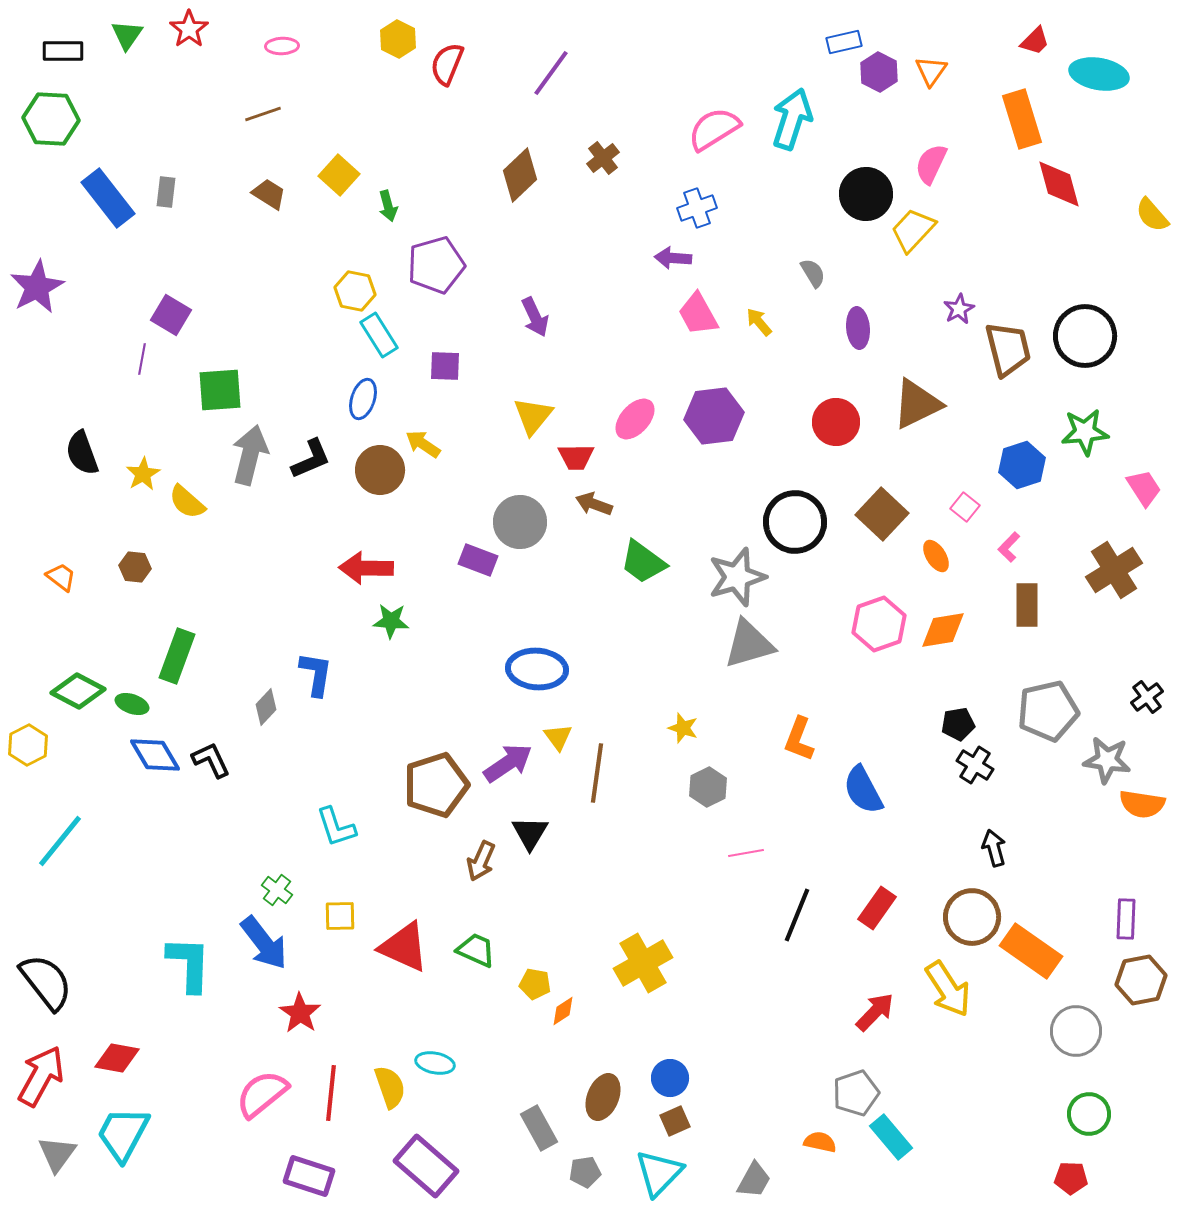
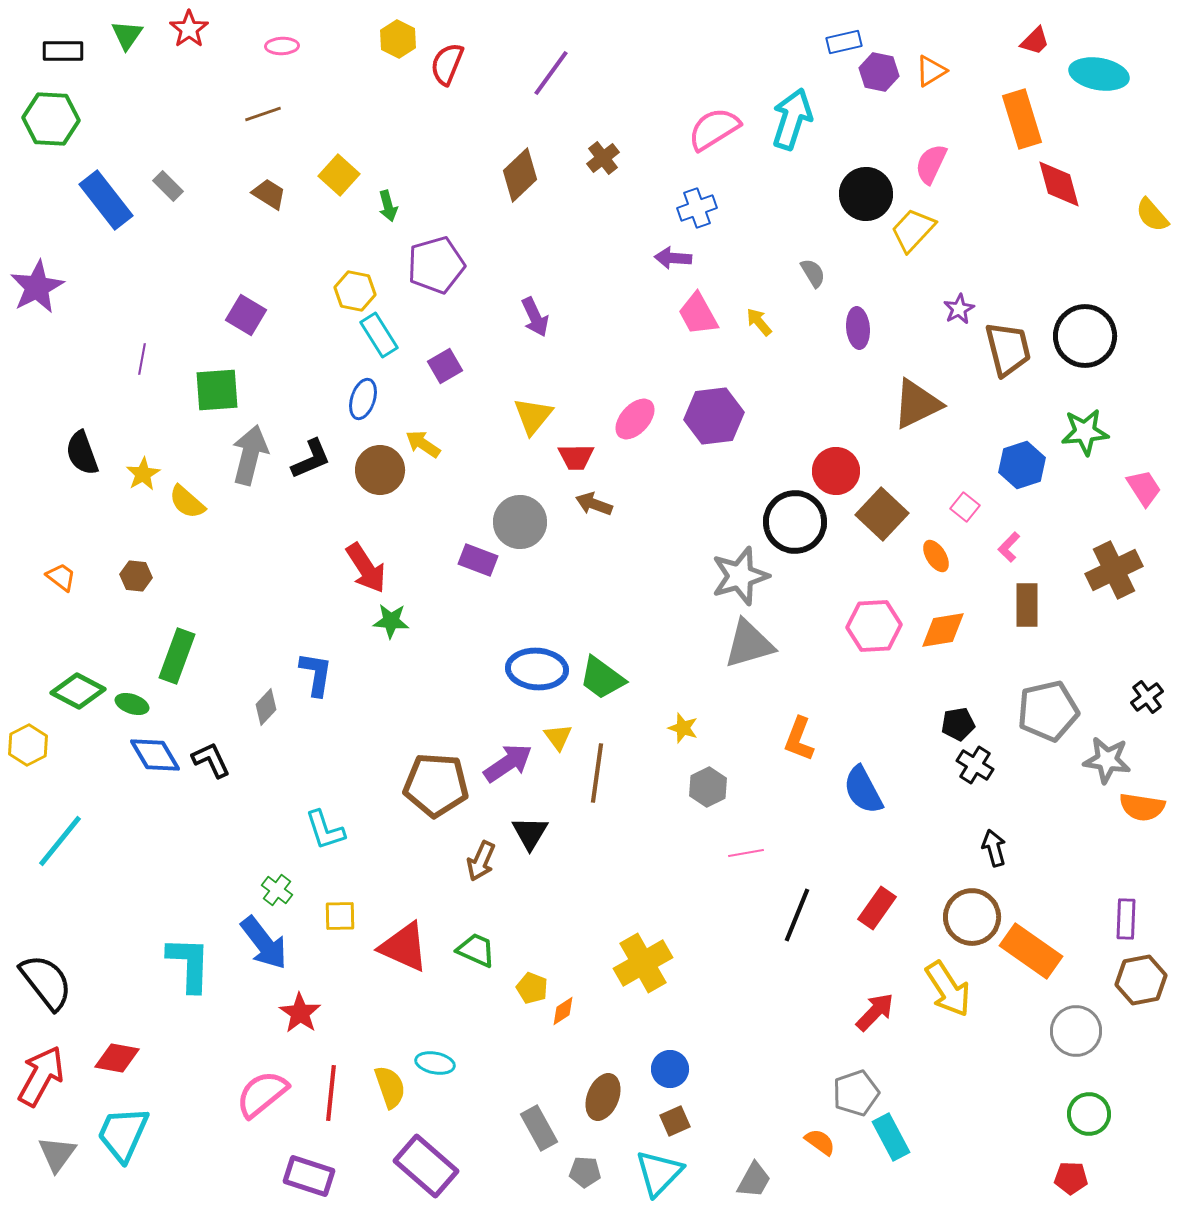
orange triangle at (931, 71): rotated 24 degrees clockwise
purple hexagon at (879, 72): rotated 15 degrees counterclockwise
gray rectangle at (166, 192): moved 2 px right, 6 px up; rotated 52 degrees counterclockwise
blue rectangle at (108, 198): moved 2 px left, 2 px down
purple square at (171, 315): moved 75 px right
purple square at (445, 366): rotated 32 degrees counterclockwise
green square at (220, 390): moved 3 px left
red circle at (836, 422): moved 49 px down
green trapezoid at (643, 562): moved 41 px left, 116 px down
brown hexagon at (135, 567): moved 1 px right, 9 px down
red arrow at (366, 568): rotated 124 degrees counterclockwise
brown cross at (1114, 570): rotated 6 degrees clockwise
gray star at (737, 577): moved 3 px right, 1 px up
pink hexagon at (879, 624): moved 5 px left, 2 px down; rotated 16 degrees clockwise
brown pentagon at (436, 785): rotated 22 degrees clockwise
orange semicircle at (1142, 804): moved 3 px down
cyan L-shape at (336, 827): moved 11 px left, 3 px down
yellow pentagon at (535, 984): moved 3 px left, 4 px down; rotated 12 degrees clockwise
blue circle at (670, 1078): moved 9 px up
cyan trapezoid at (123, 1134): rotated 4 degrees counterclockwise
cyan rectangle at (891, 1137): rotated 12 degrees clockwise
orange semicircle at (820, 1142): rotated 24 degrees clockwise
gray pentagon at (585, 1172): rotated 12 degrees clockwise
